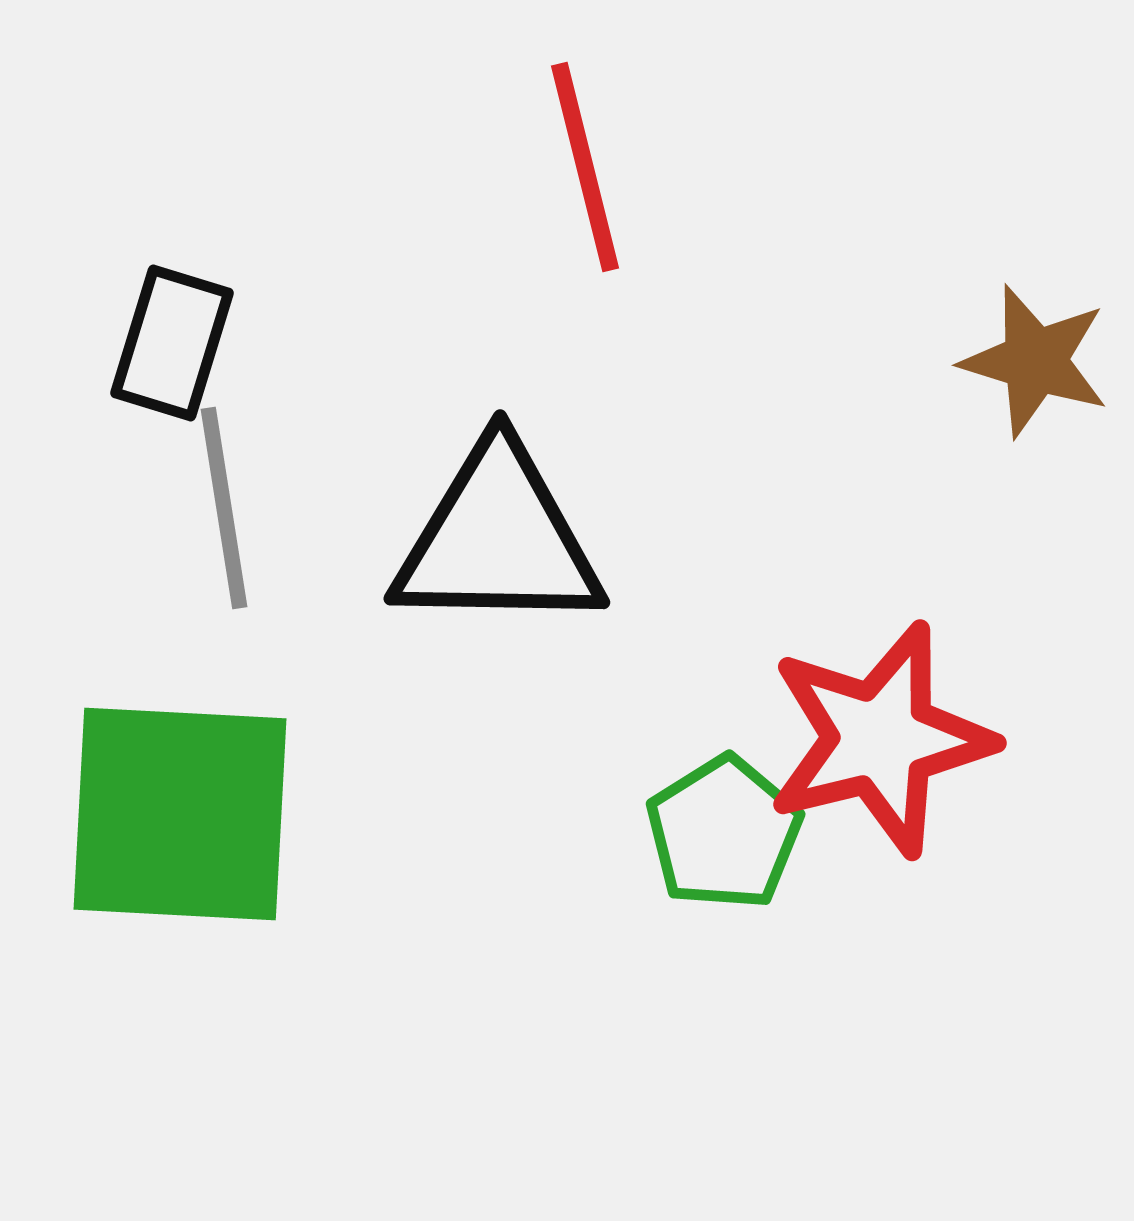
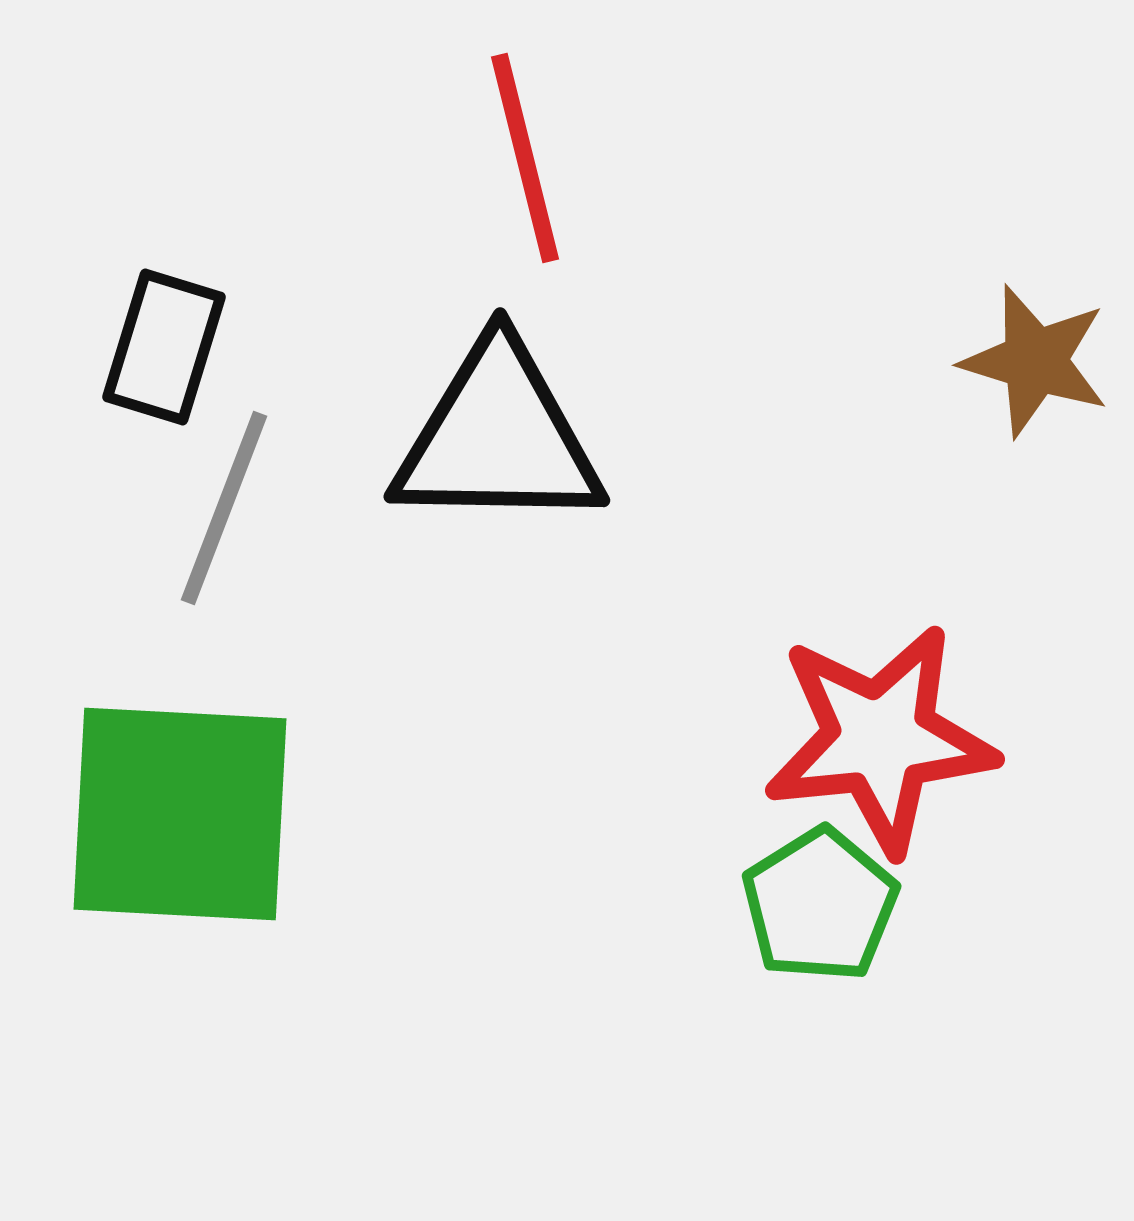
red line: moved 60 px left, 9 px up
black rectangle: moved 8 px left, 4 px down
gray line: rotated 30 degrees clockwise
black triangle: moved 102 px up
red star: rotated 8 degrees clockwise
green pentagon: moved 96 px right, 72 px down
